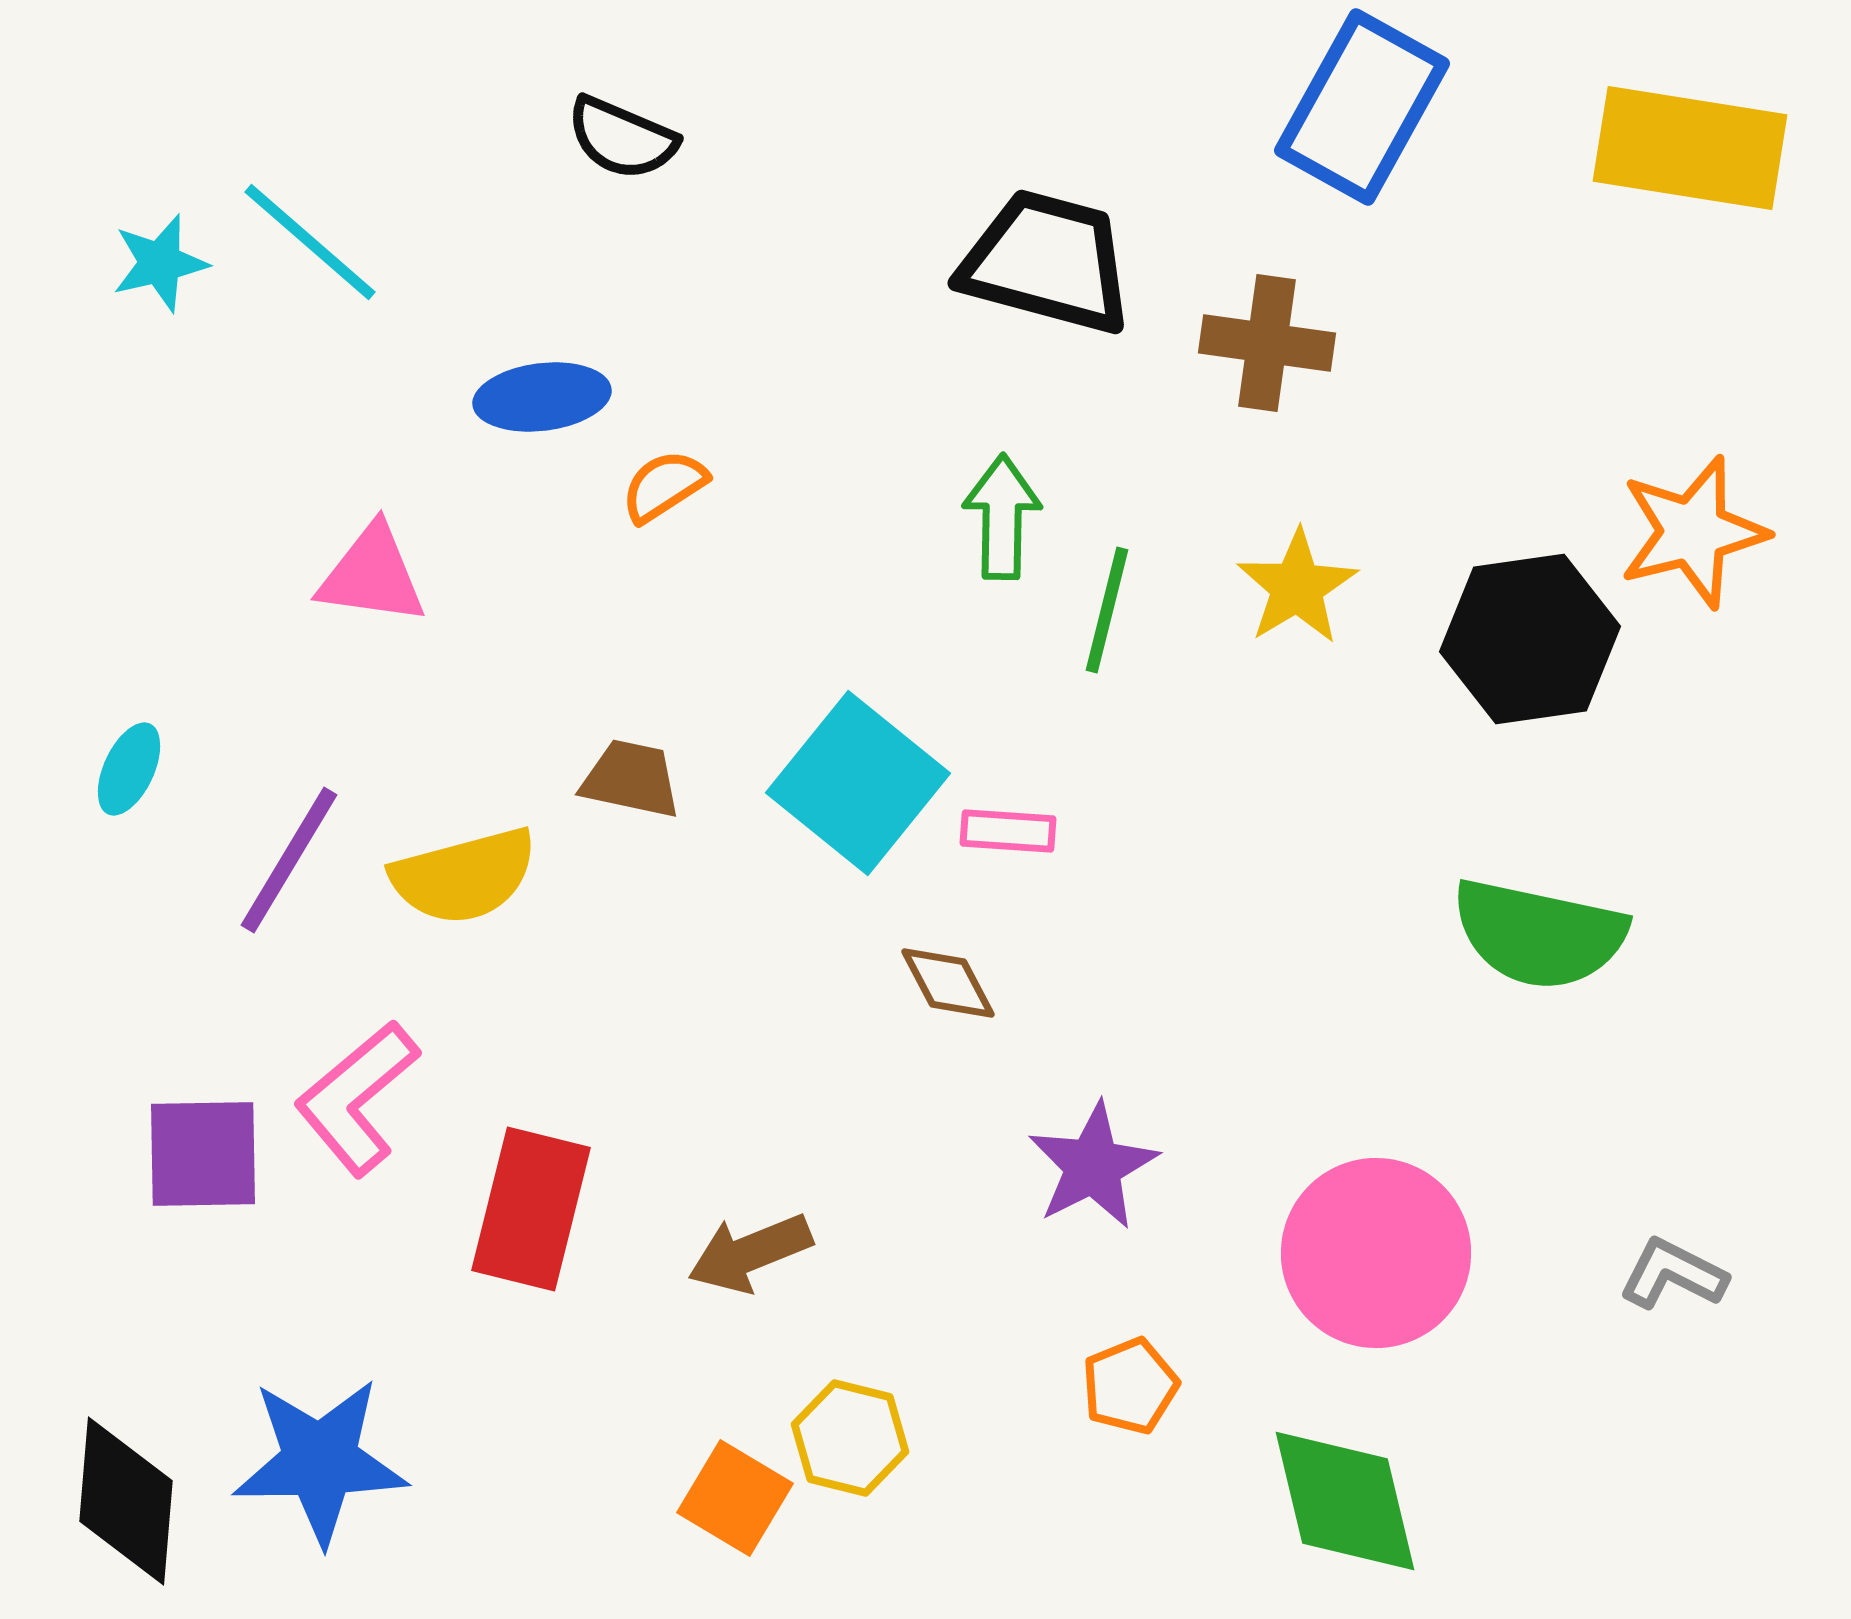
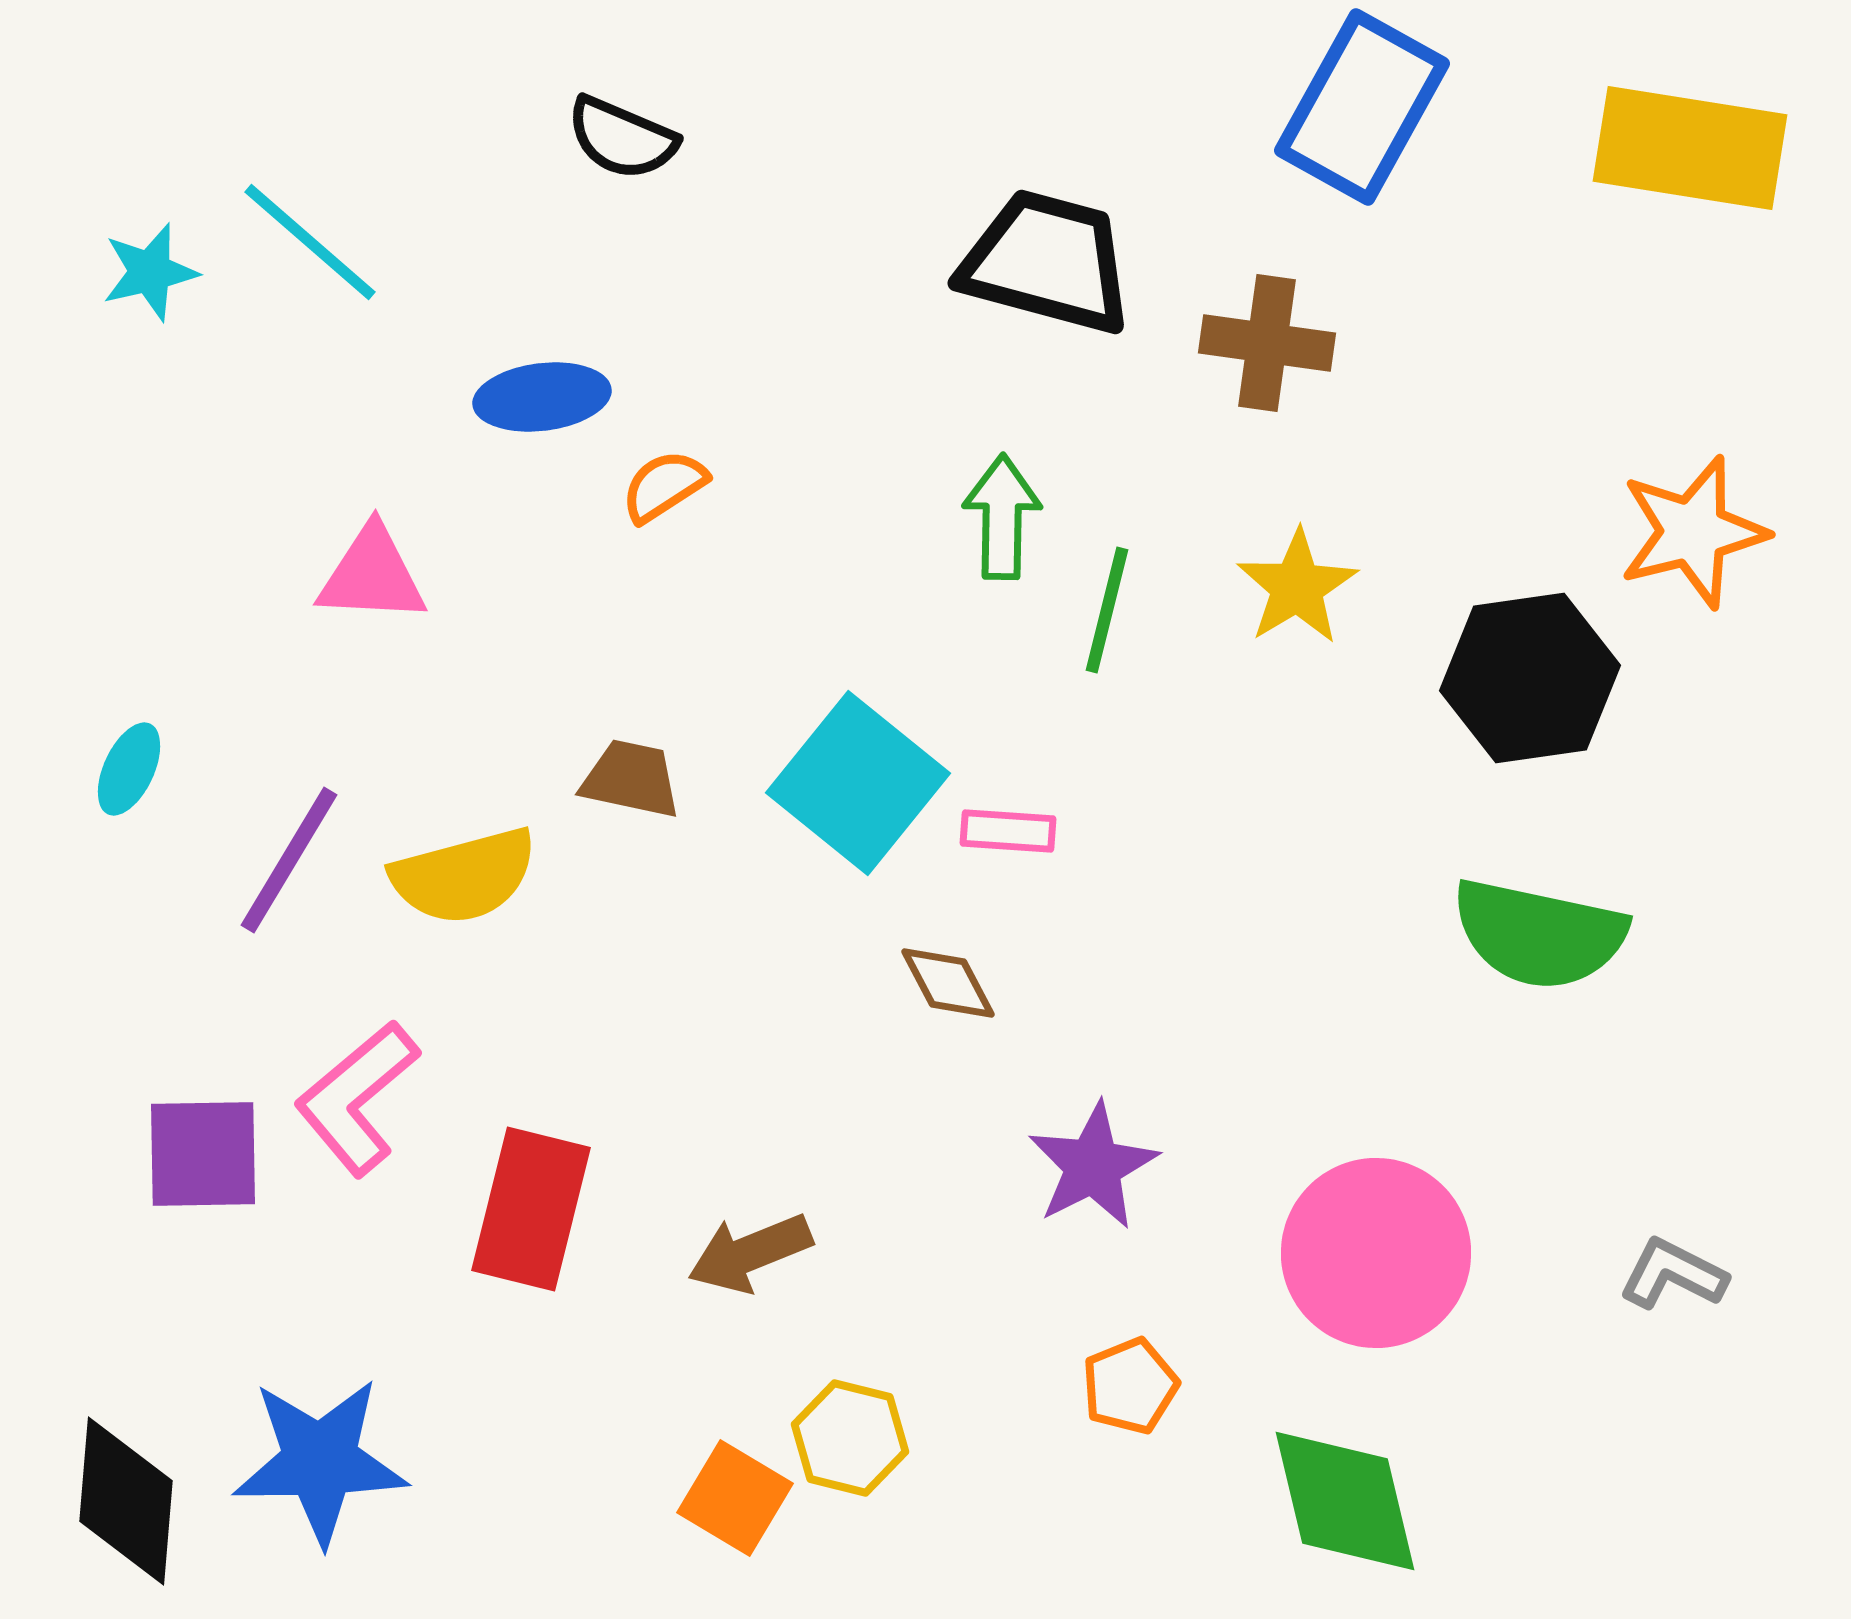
cyan star: moved 10 px left, 9 px down
pink triangle: rotated 5 degrees counterclockwise
black hexagon: moved 39 px down
